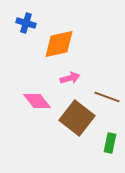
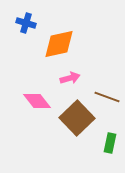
brown square: rotated 8 degrees clockwise
